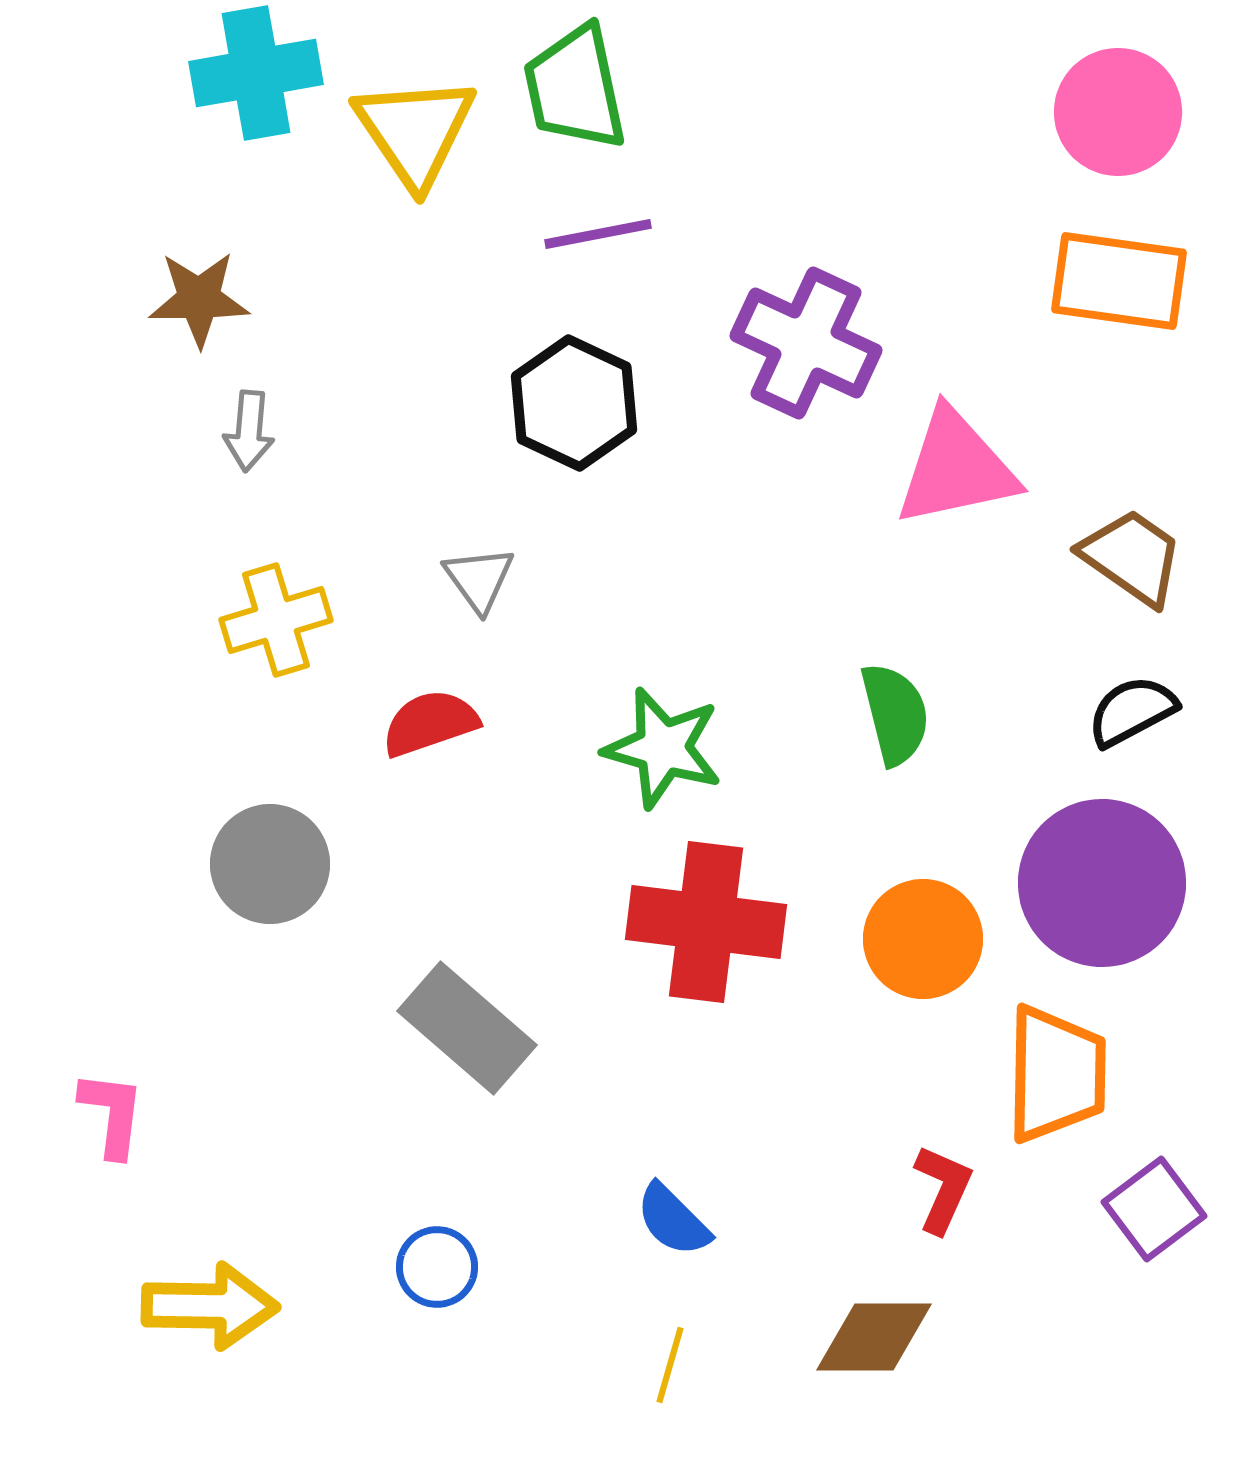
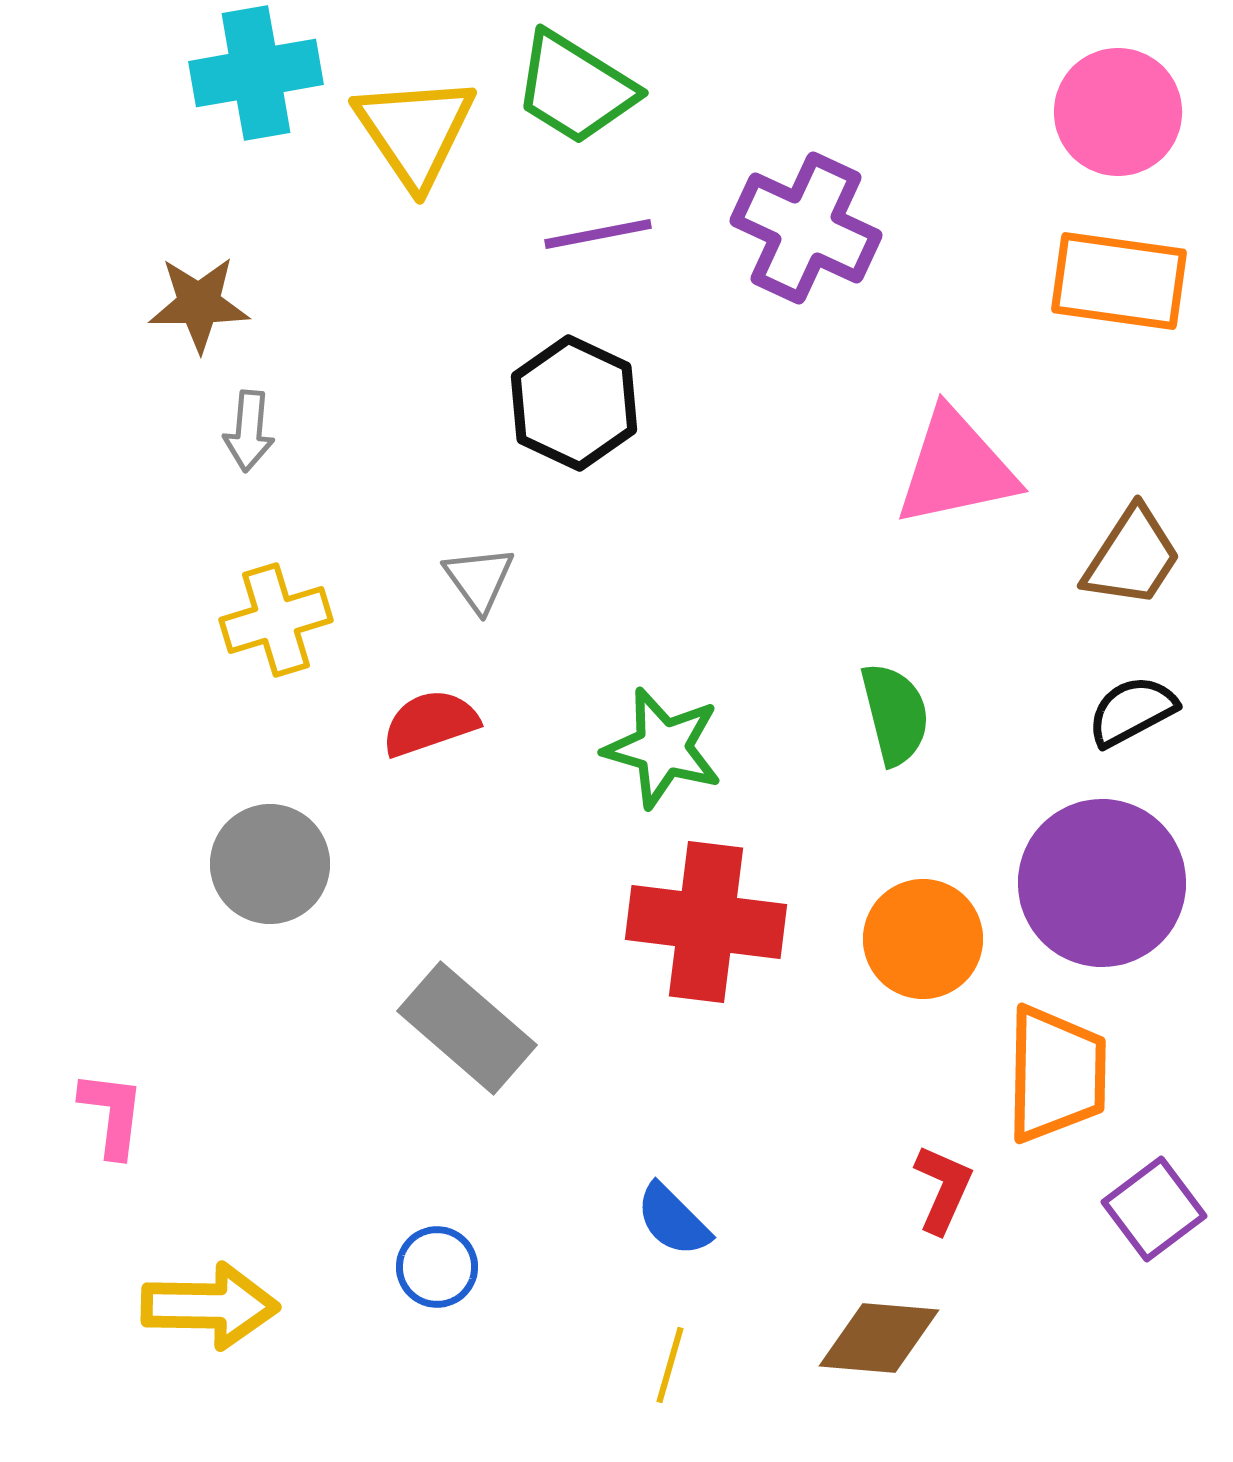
green trapezoid: rotated 46 degrees counterclockwise
brown star: moved 5 px down
purple cross: moved 115 px up
brown trapezoid: rotated 88 degrees clockwise
brown diamond: moved 5 px right, 1 px down; rotated 5 degrees clockwise
